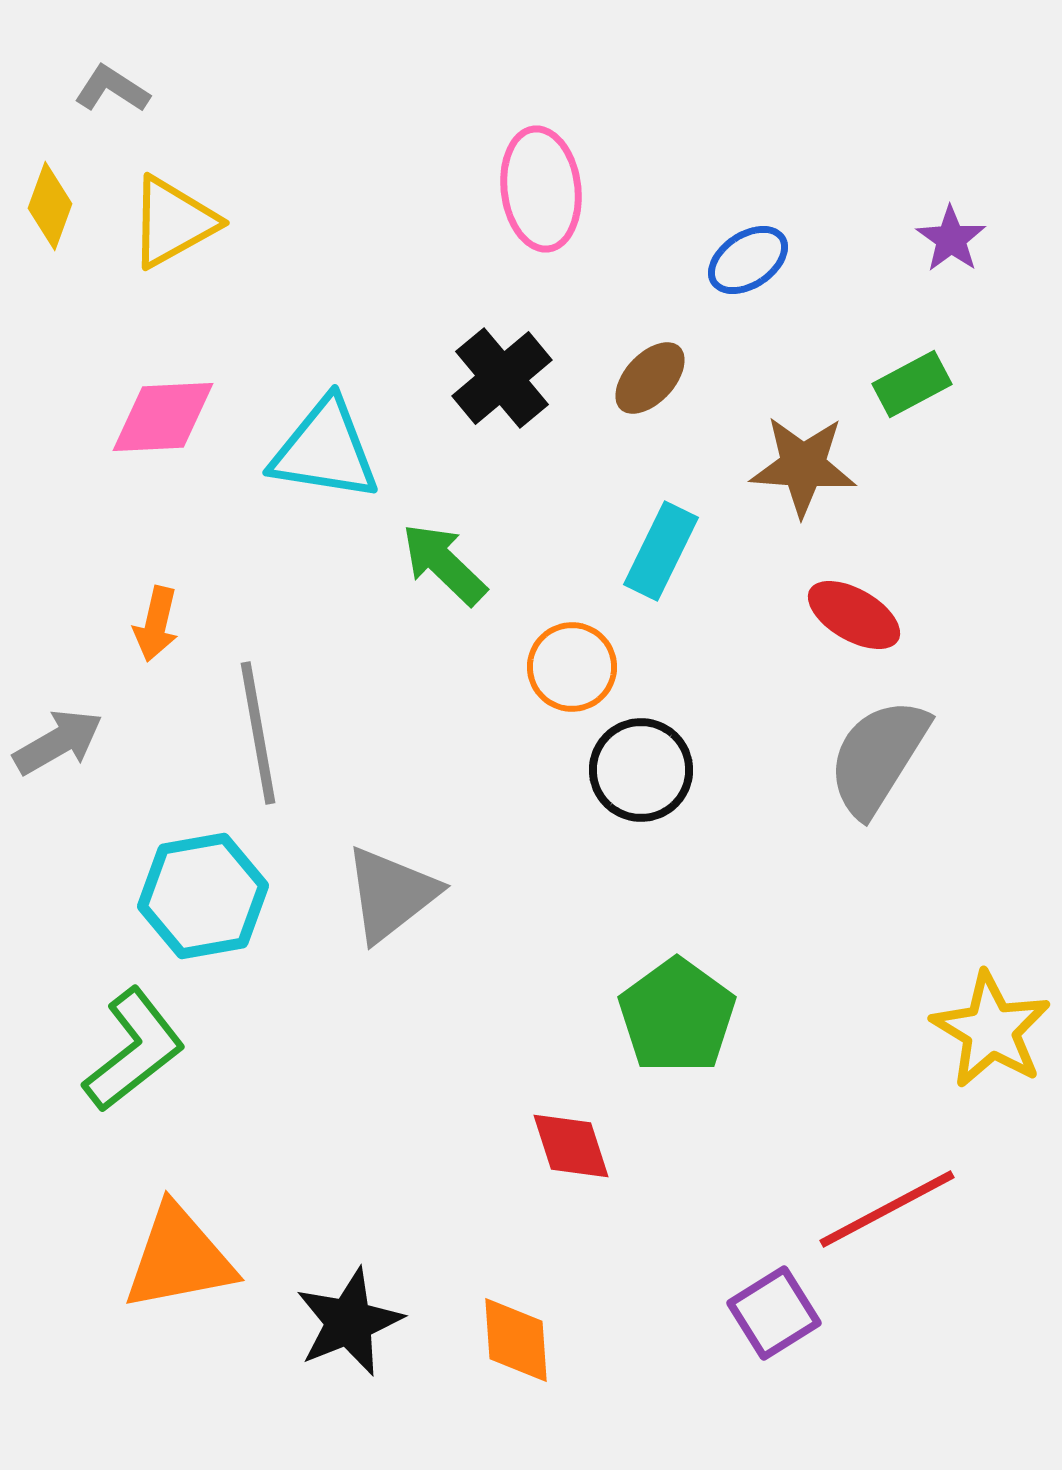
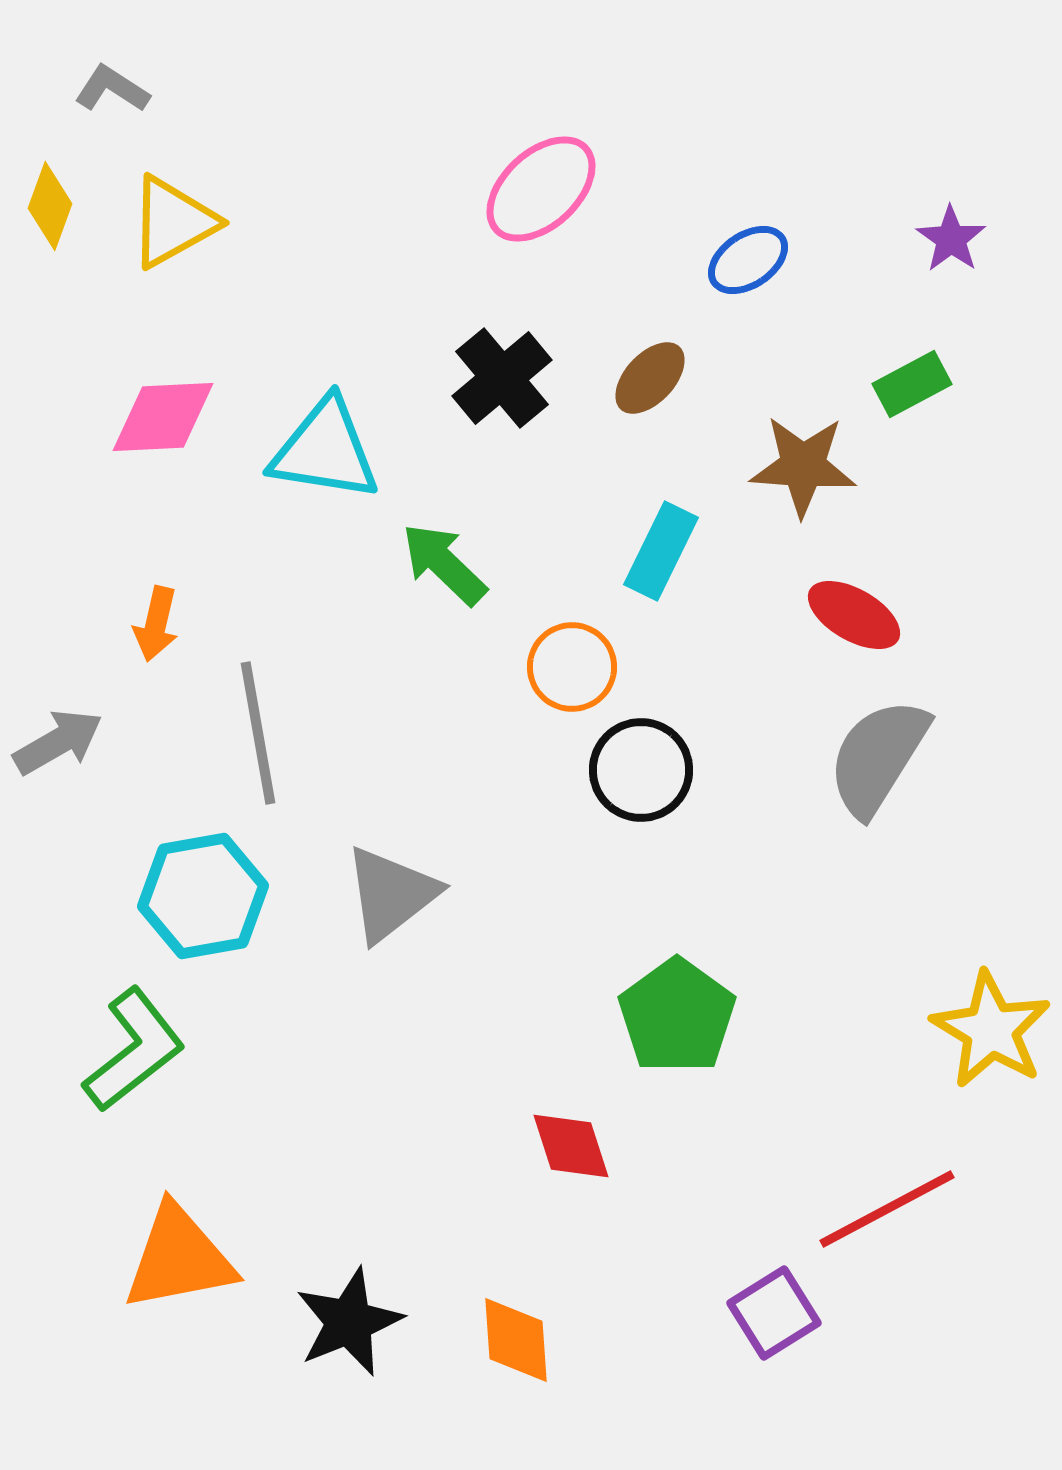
pink ellipse: rotated 54 degrees clockwise
